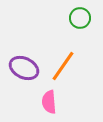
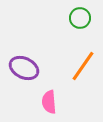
orange line: moved 20 px right
